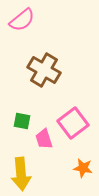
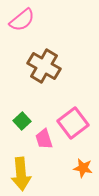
brown cross: moved 4 px up
green square: rotated 36 degrees clockwise
